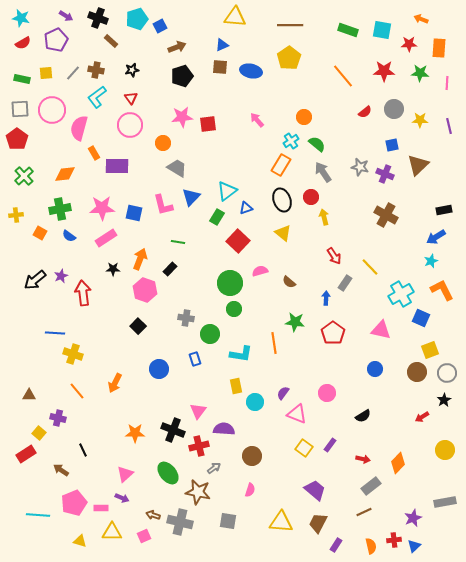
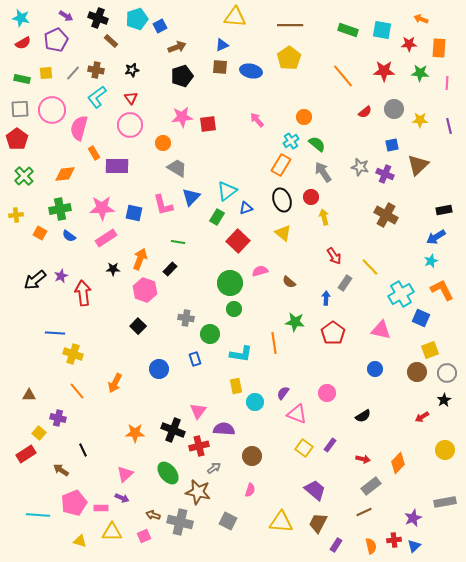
gray square at (228, 521): rotated 18 degrees clockwise
